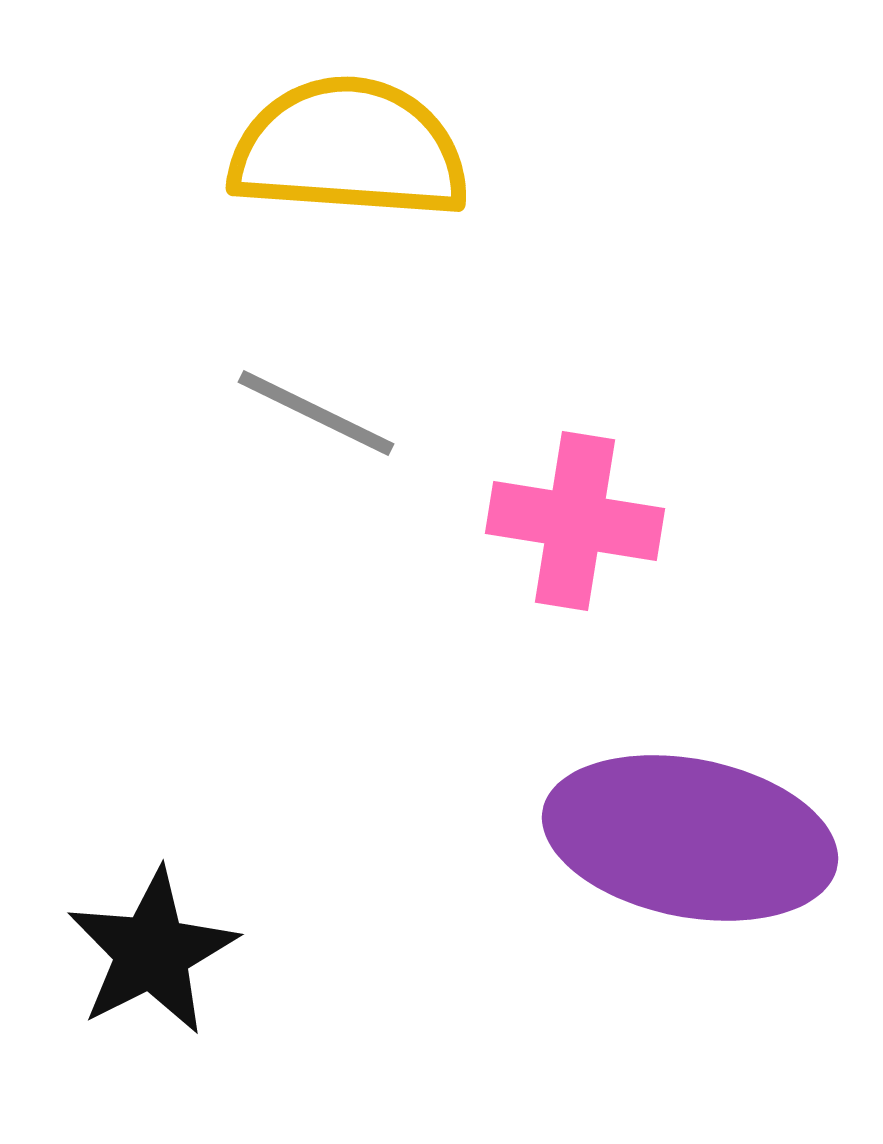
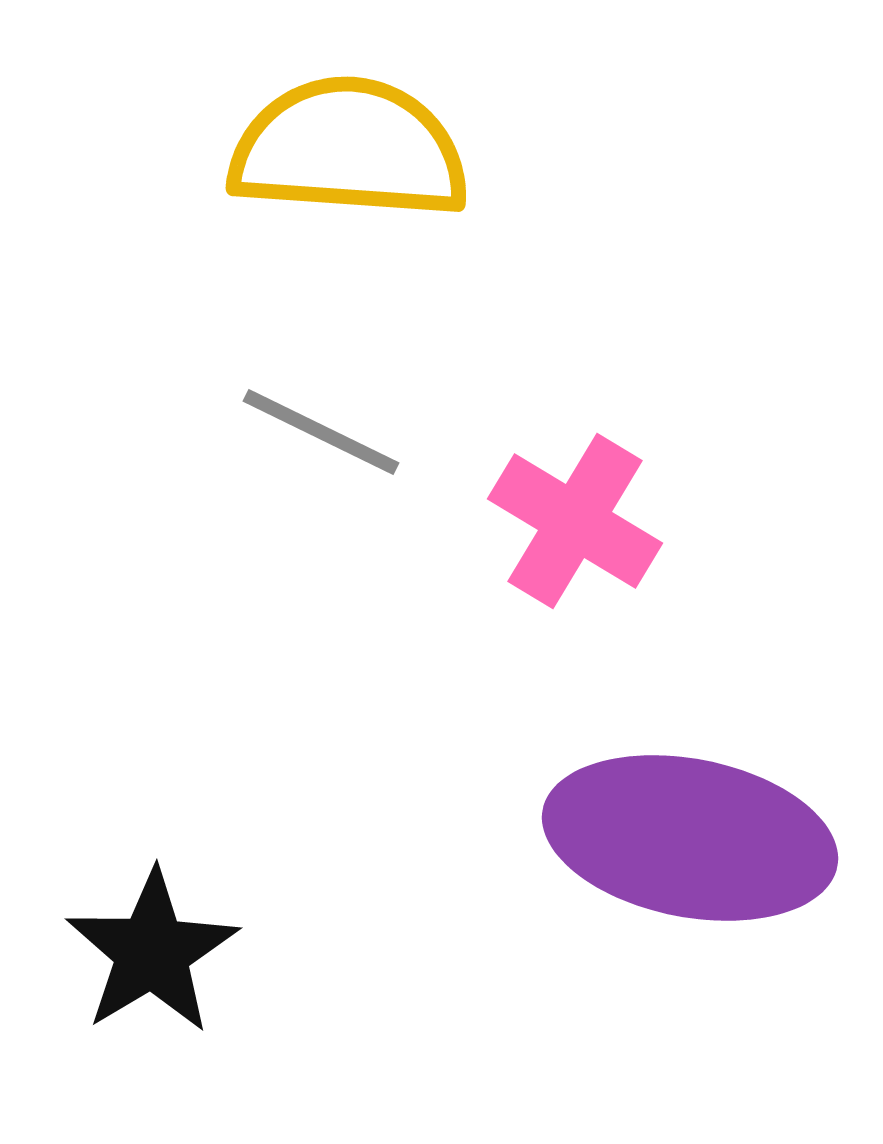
gray line: moved 5 px right, 19 px down
pink cross: rotated 22 degrees clockwise
black star: rotated 4 degrees counterclockwise
